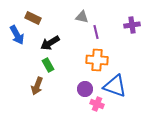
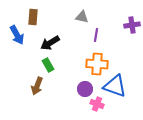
brown rectangle: moved 1 px up; rotated 70 degrees clockwise
purple line: moved 3 px down; rotated 24 degrees clockwise
orange cross: moved 4 px down
